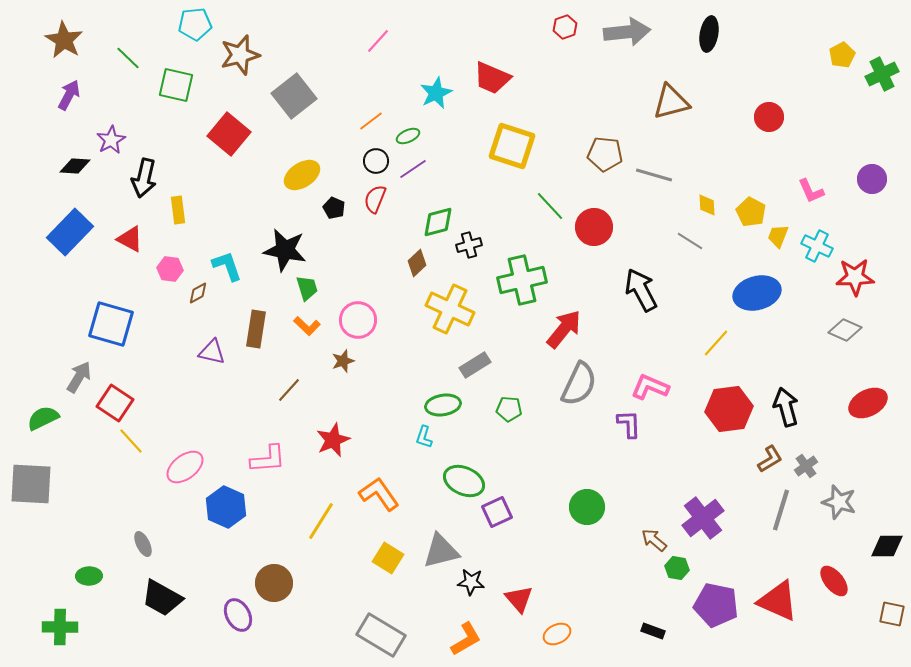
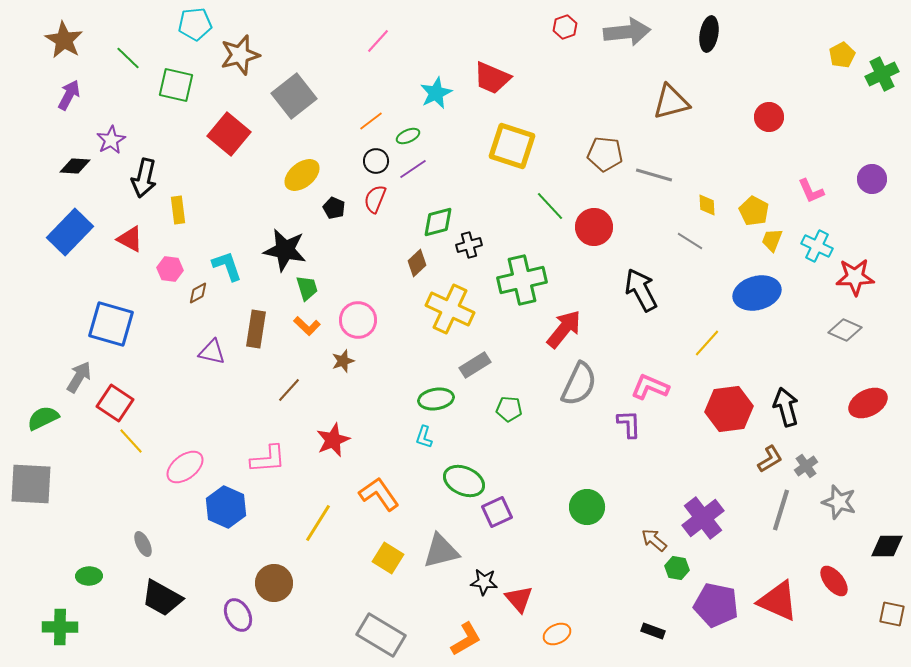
yellow ellipse at (302, 175): rotated 6 degrees counterclockwise
yellow pentagon at (751, 212): moved 3 px right, 1 px up
yellow trapezoid at (778, 236): moved 6 px left, 4 px down
yellow line at (716, 343): moved 9 px left
green ellipse at (443, 405): moved 7 px left, 6 px up
yellow line at (321, 521): moved 3 px left, 2 px down
black star at (471, 582): moved 13 px right
